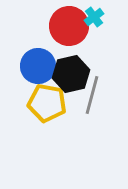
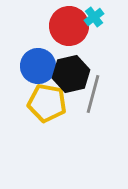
gray line: moved 1 px right, 1 px up
